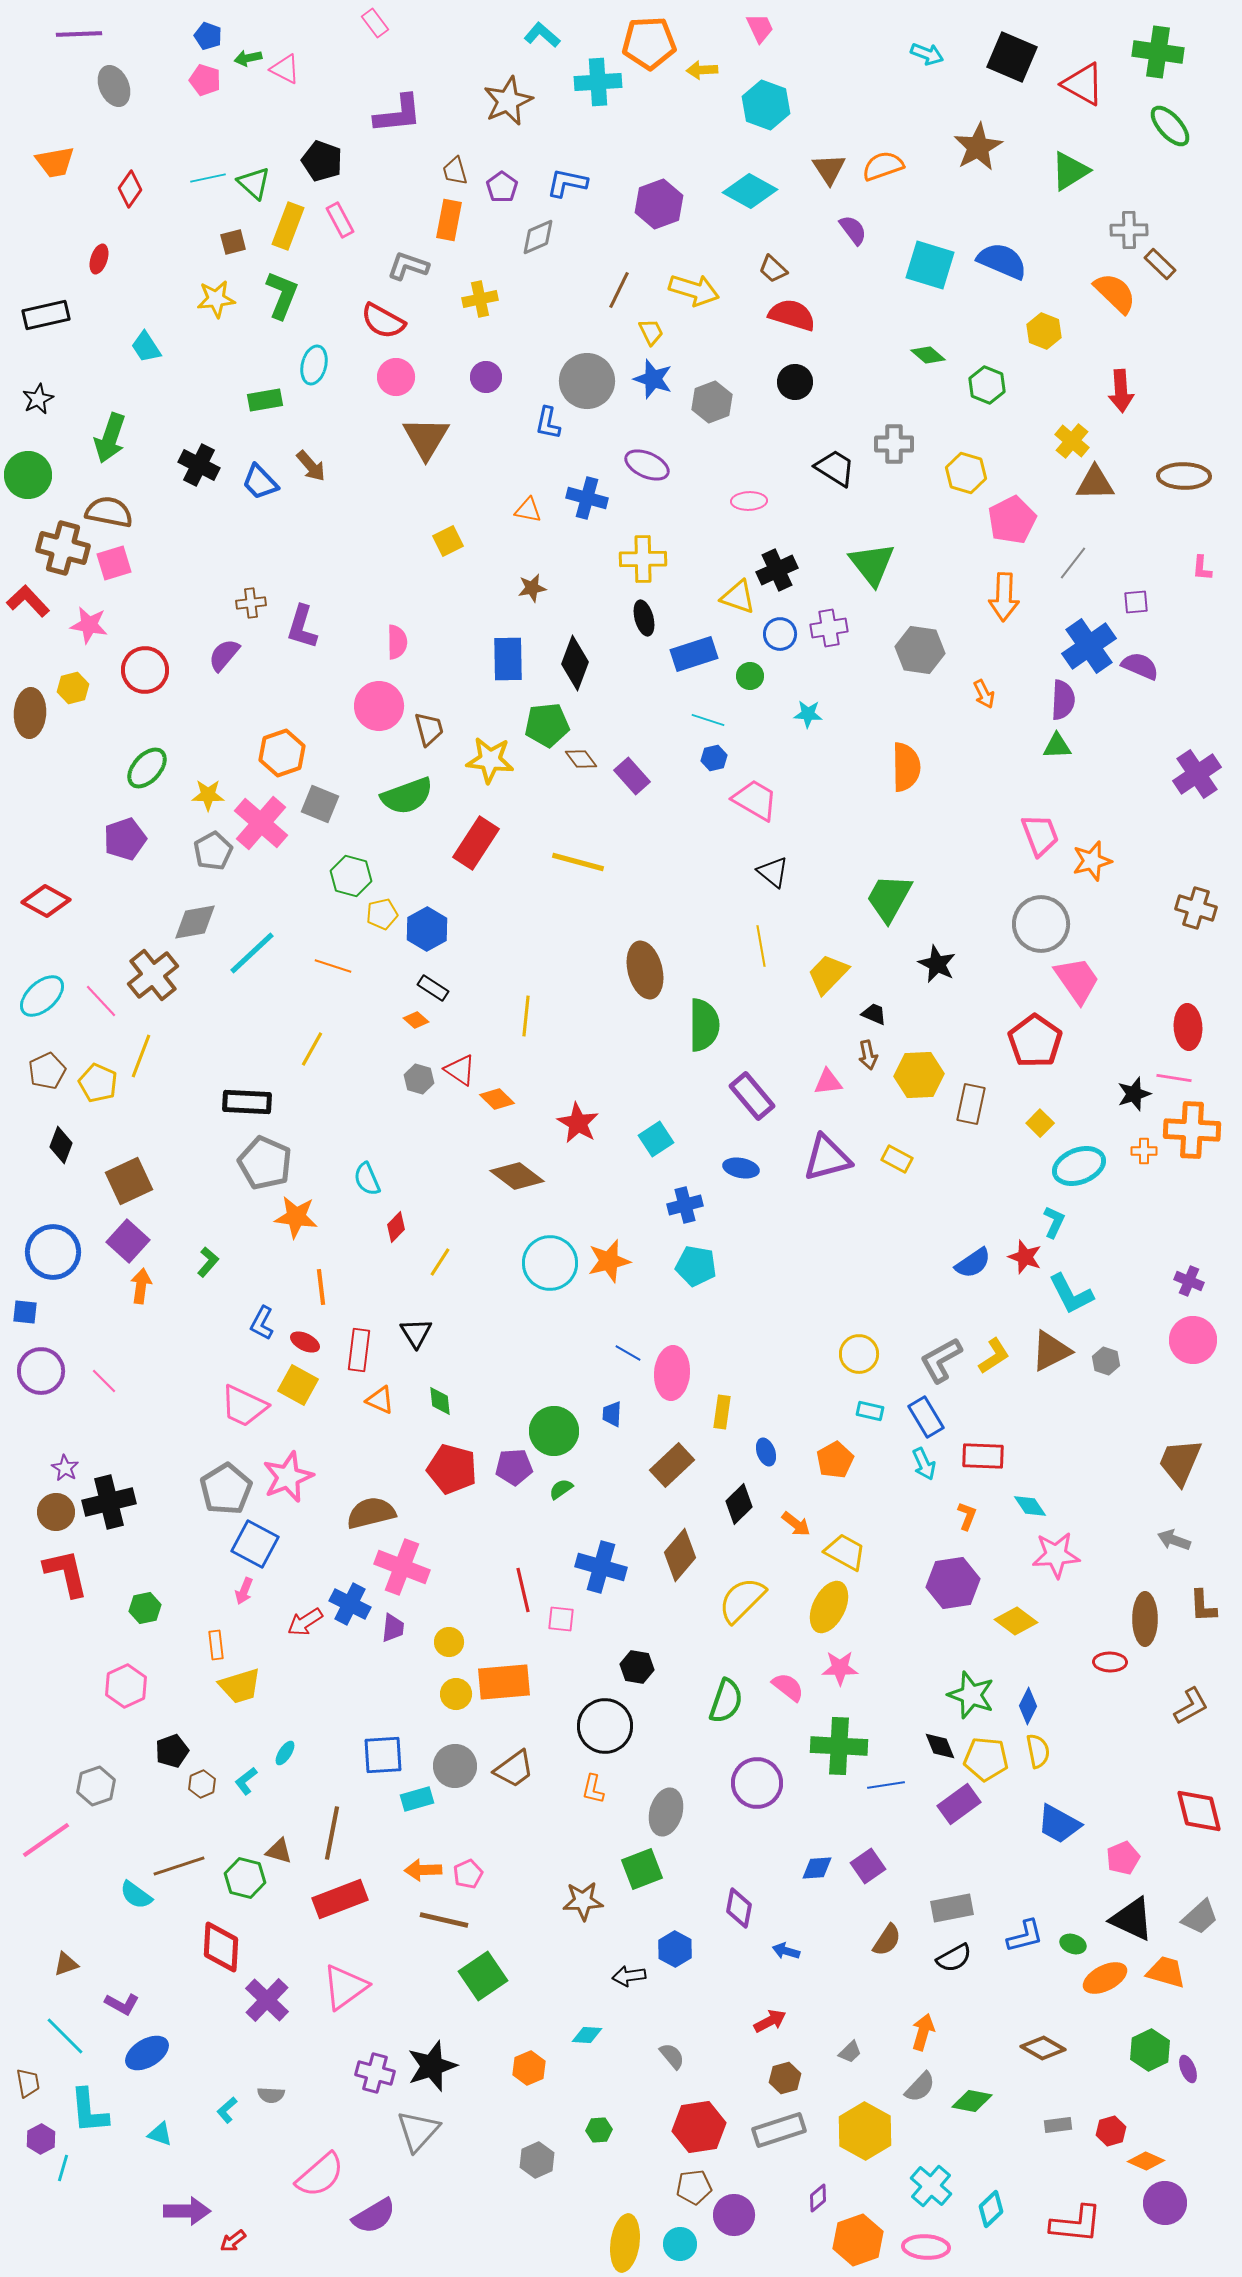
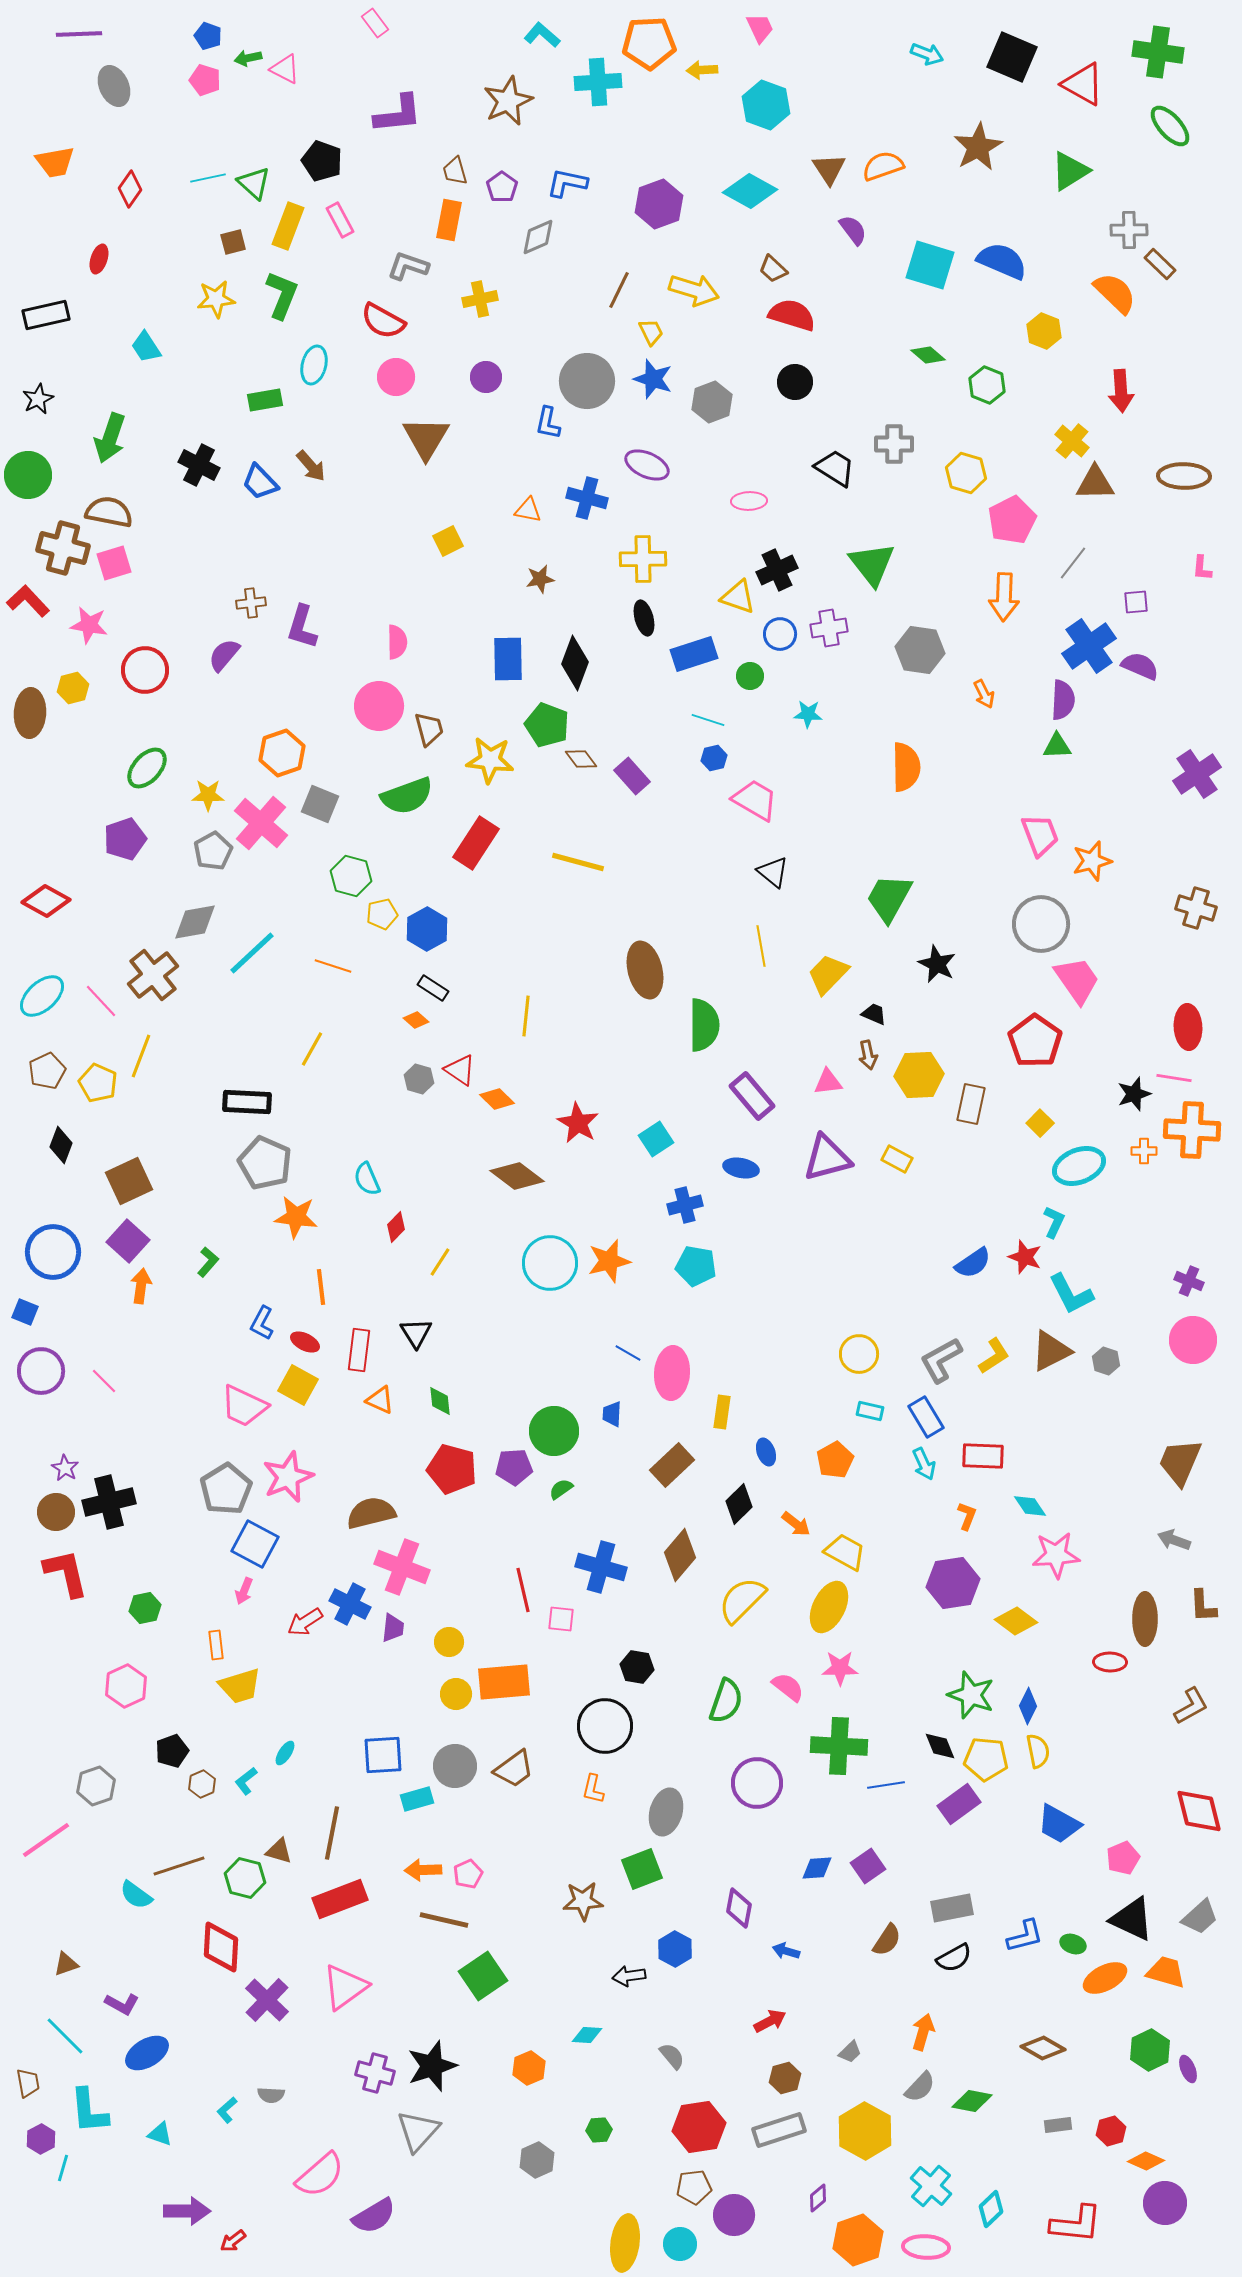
brown star at (532, 588): moved 8 px right, 9 px up
green pentagon at (547, 725): rotated 27 degrees clockwise
blue square at (25, 1312): rotated 16 degrees clockwise
